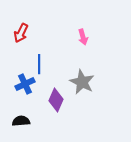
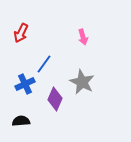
blue line: moved 5 px right; rotated 36 degrees clockwise
purple diamond: moved 1 px left, 1 px up
